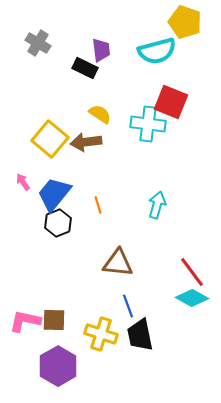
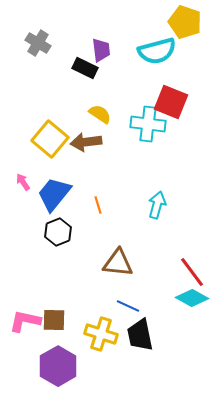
black hexagon: moved 9 px down
blue line: rotated 45 degrees counterclockwise
